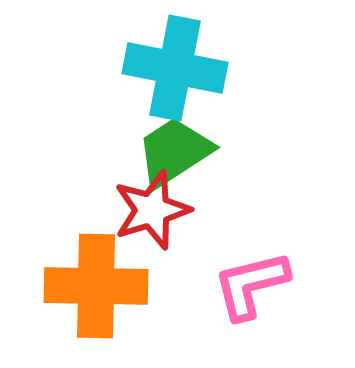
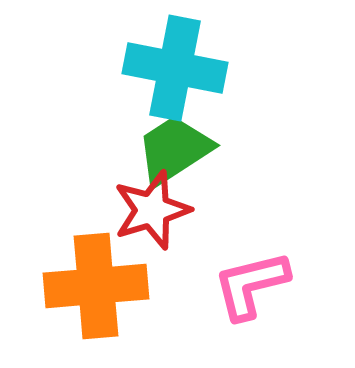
green trapezoid: moved 2 px up
orange cross: rotated 6 degrees counterclockwise
